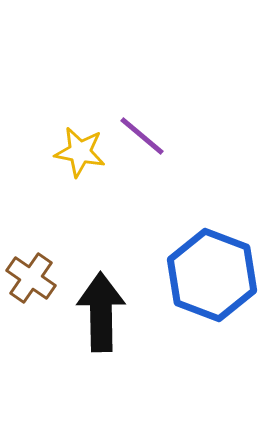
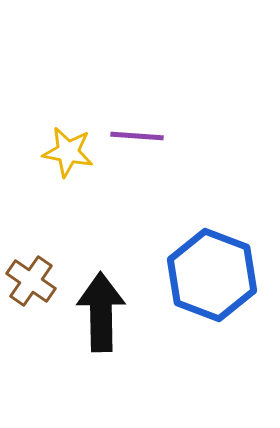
purple line: moved 5 px left; rotated 36 degrees counterclockwise
yellow star: moved 12 px left
brown cross: moved 3 px down
